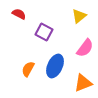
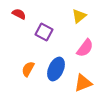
blue ellipse: moved 1 px right, 3 px down
